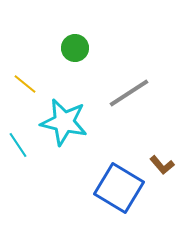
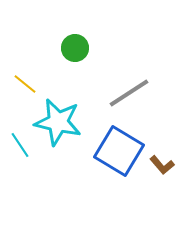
cyan star: moved 6 px left
cyan line: moved 2 px right
blue square: moved 37 px up
